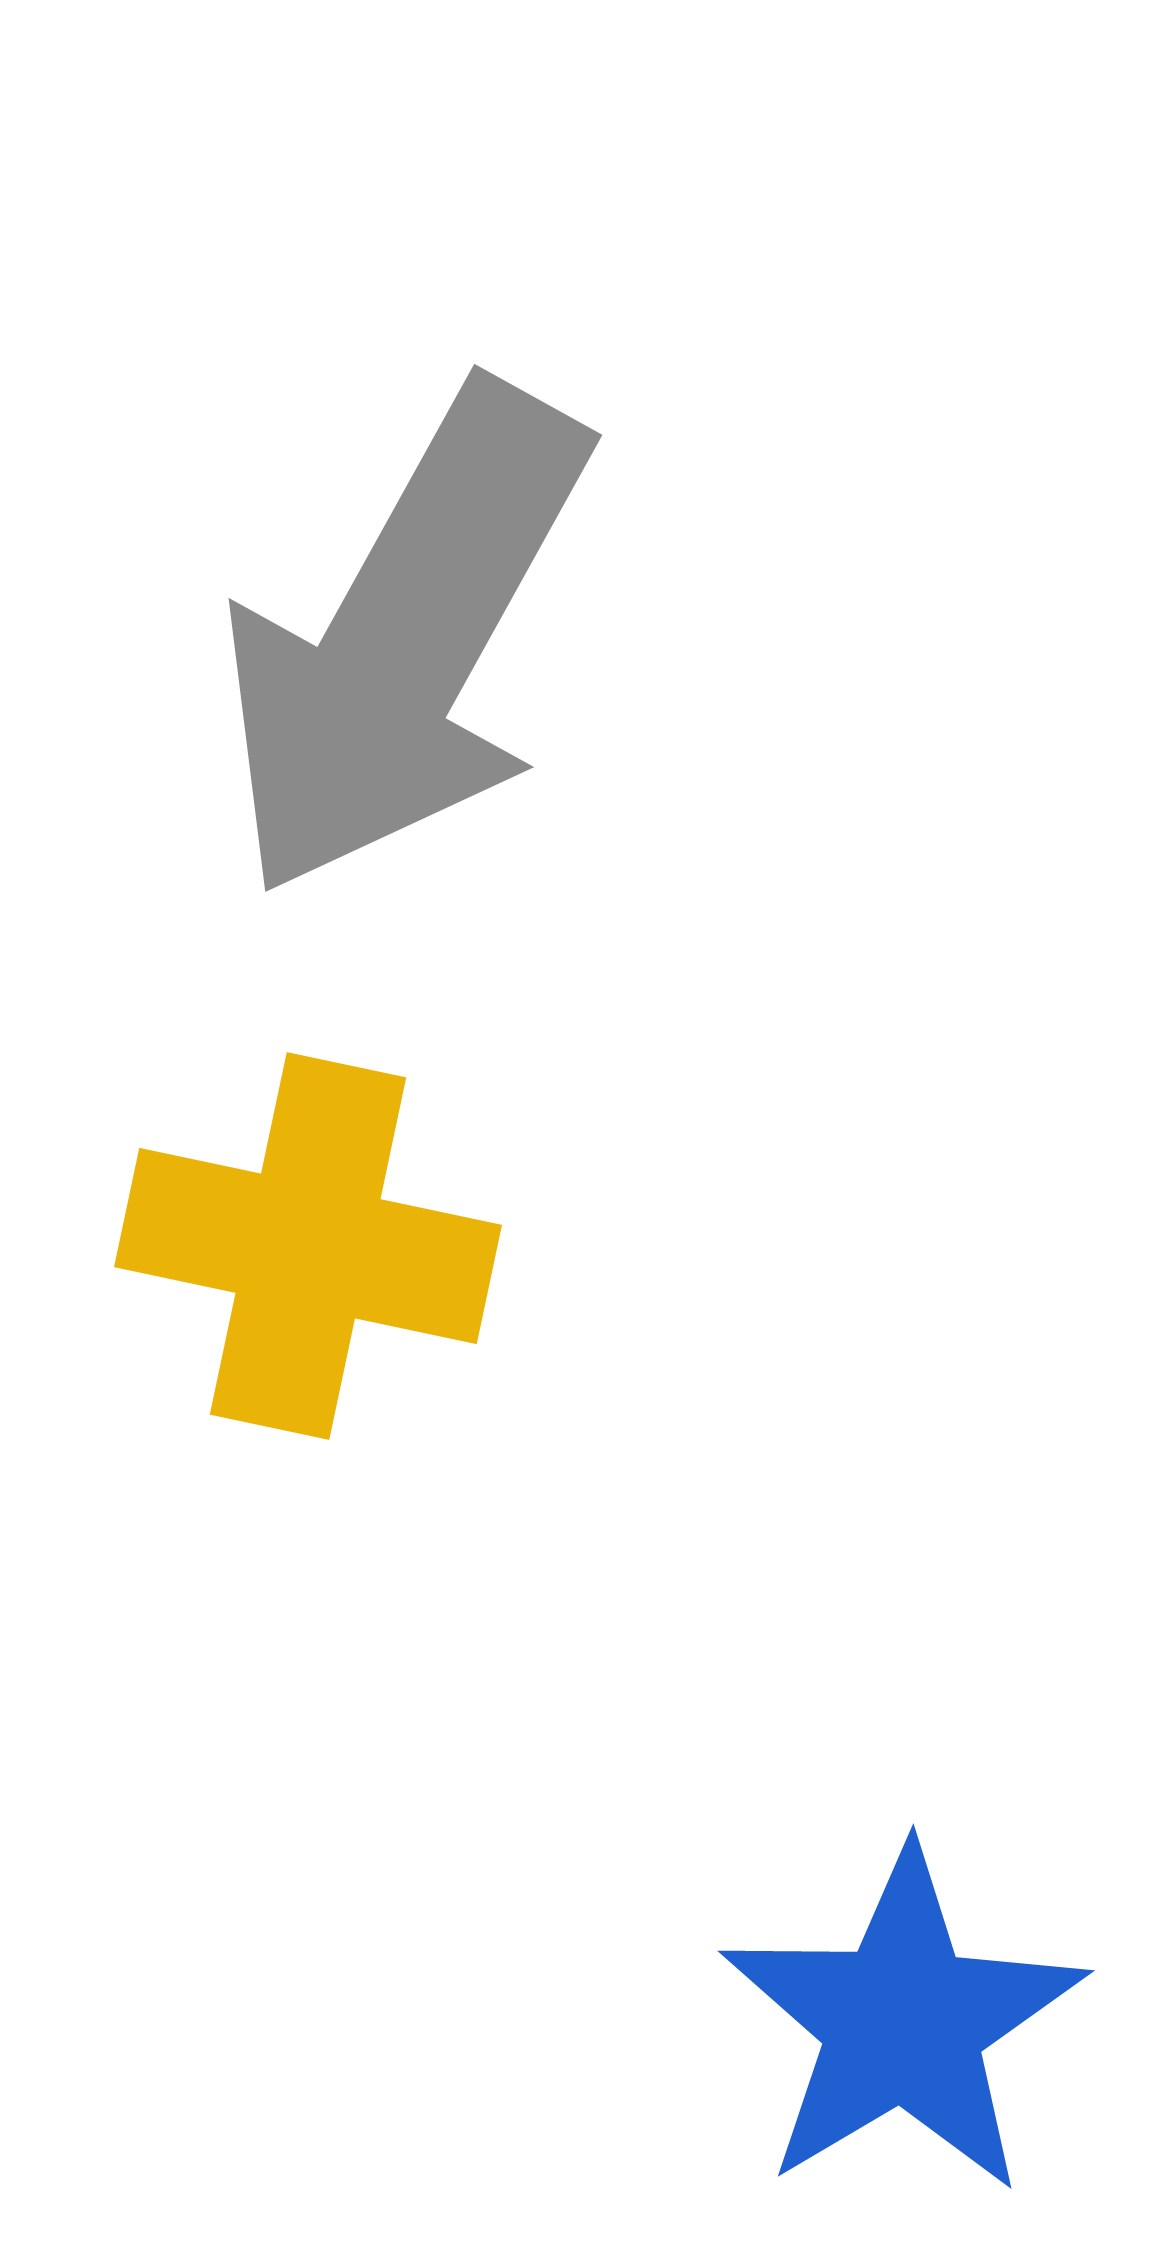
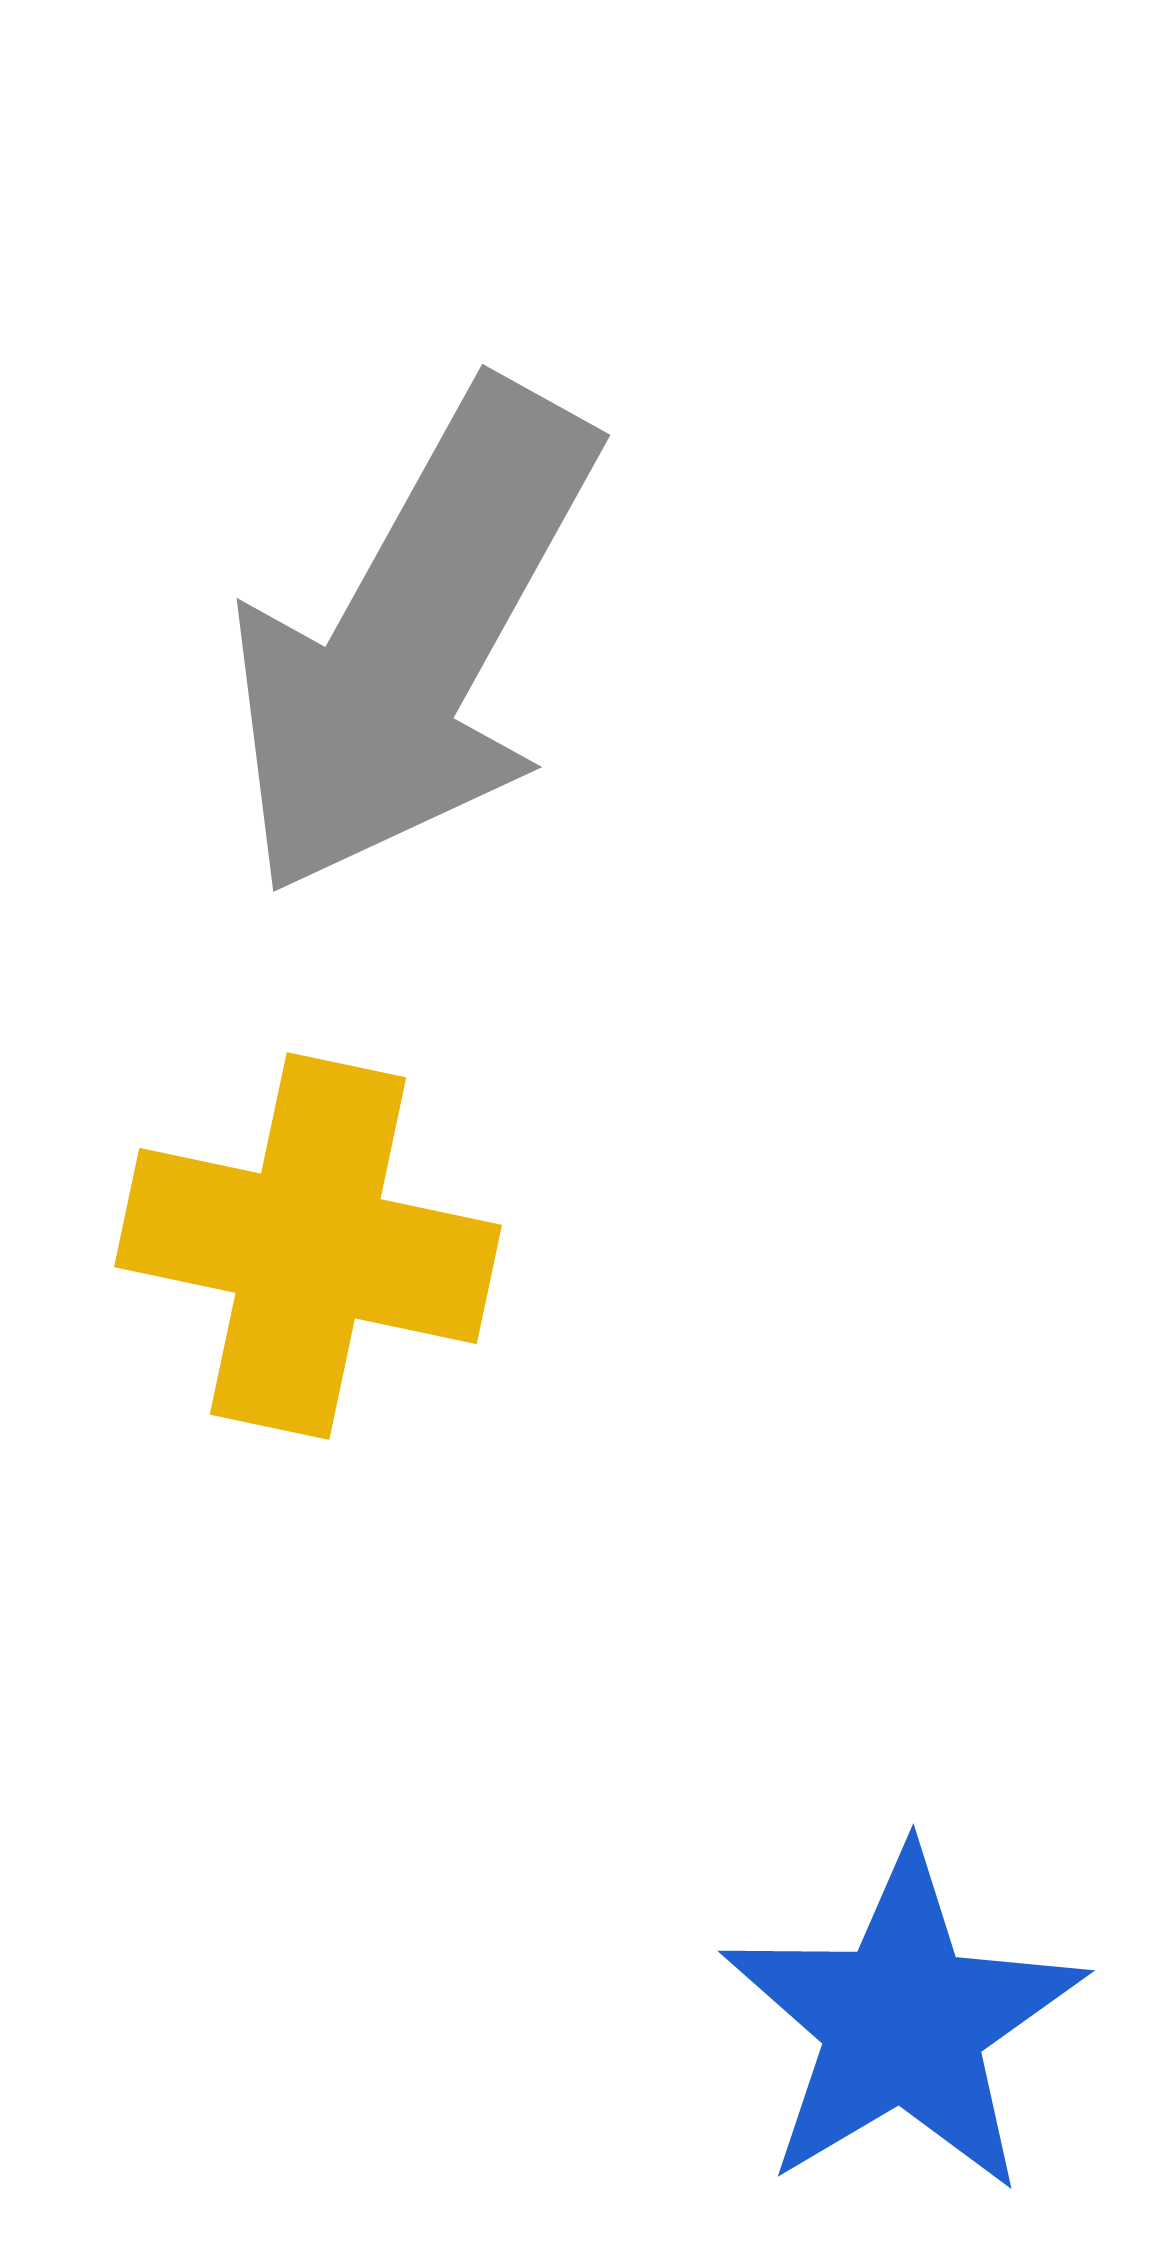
gray arrow: moved 8 px right
